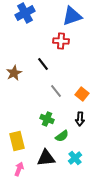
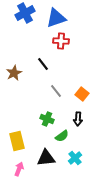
blue triangle: moved 16 px left, 2 px down
black arrow: moved 2 px left
